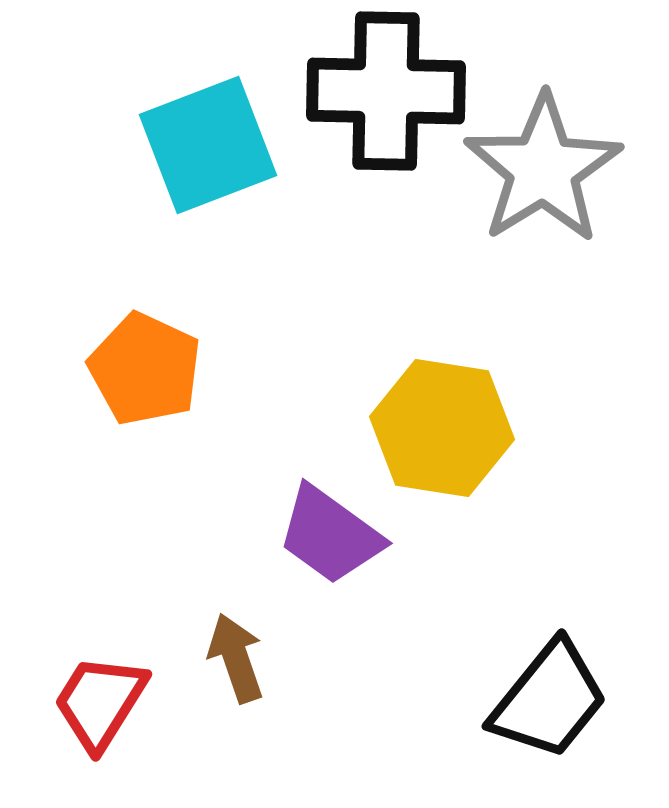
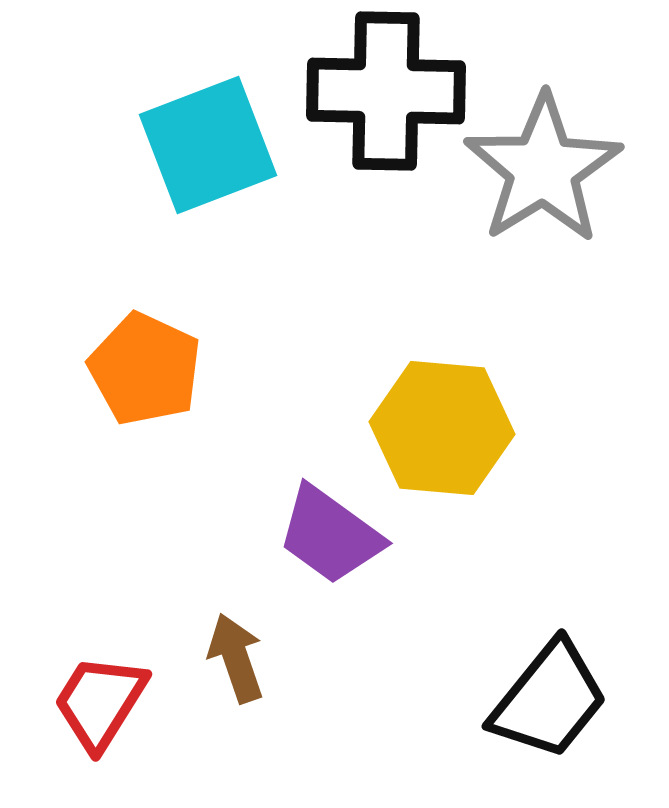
yellow hexagon: rotated 4 degrees counterclockwise
